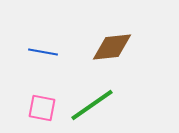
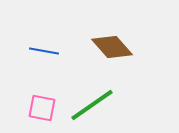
brown diamond: rotated 54 degrees clockwise
blue line: moved 1 px right, 1 px up
